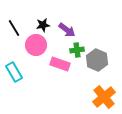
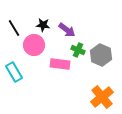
black star: rotated 16 degrees clockwise
pink circle: moved 2 px left
green cross: moved 1 px right; rotated 32 degrees clockwise
gray hexagon: moved 4 px right, 5 px up
pink rectangle: rotated 12 degrees counterclockwise
orange cross: moved 2 px left
